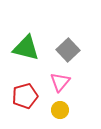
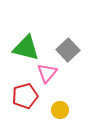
pink triangle: moved 13 px left, 9 px up
